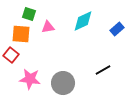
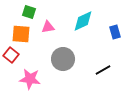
green square: moved 2 px up
blue rectangle: moved 2 px left, 3 px down; rotated 64 degrees counterclockwise
gray circle: moved 24 px up
